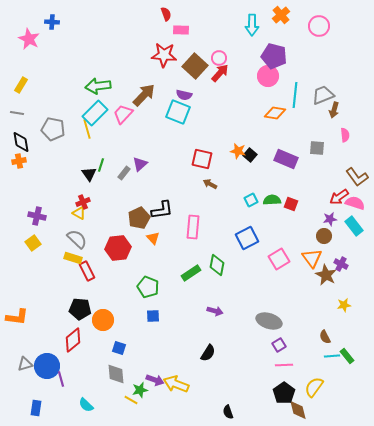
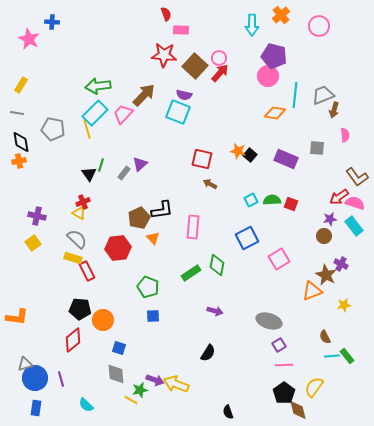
orange triangle at (312, 258): moved 33 px down; rotated 45 degrees clockwise
blue circle at (47, 366): moved 12 px left, 12 px down
